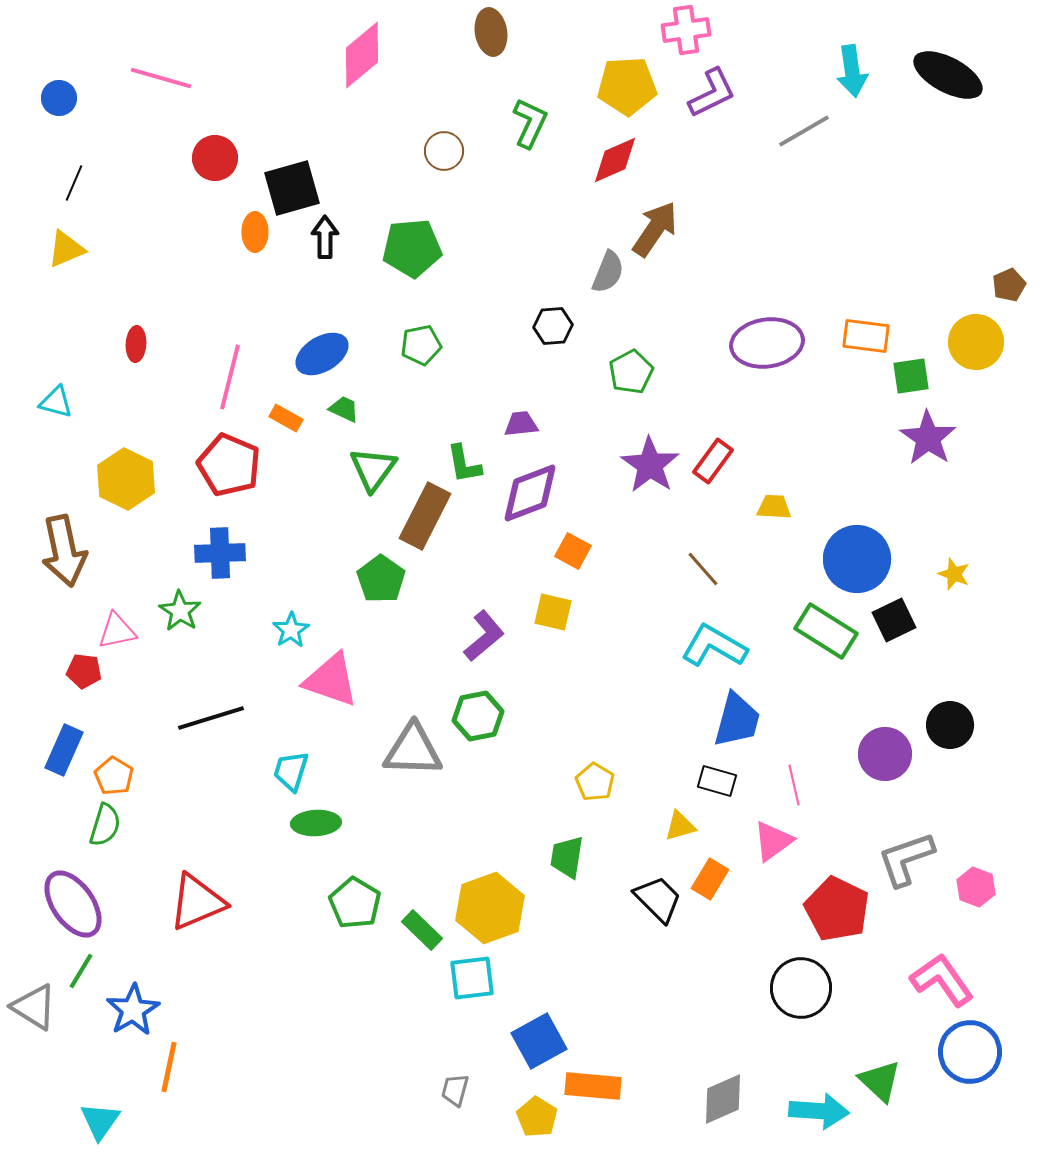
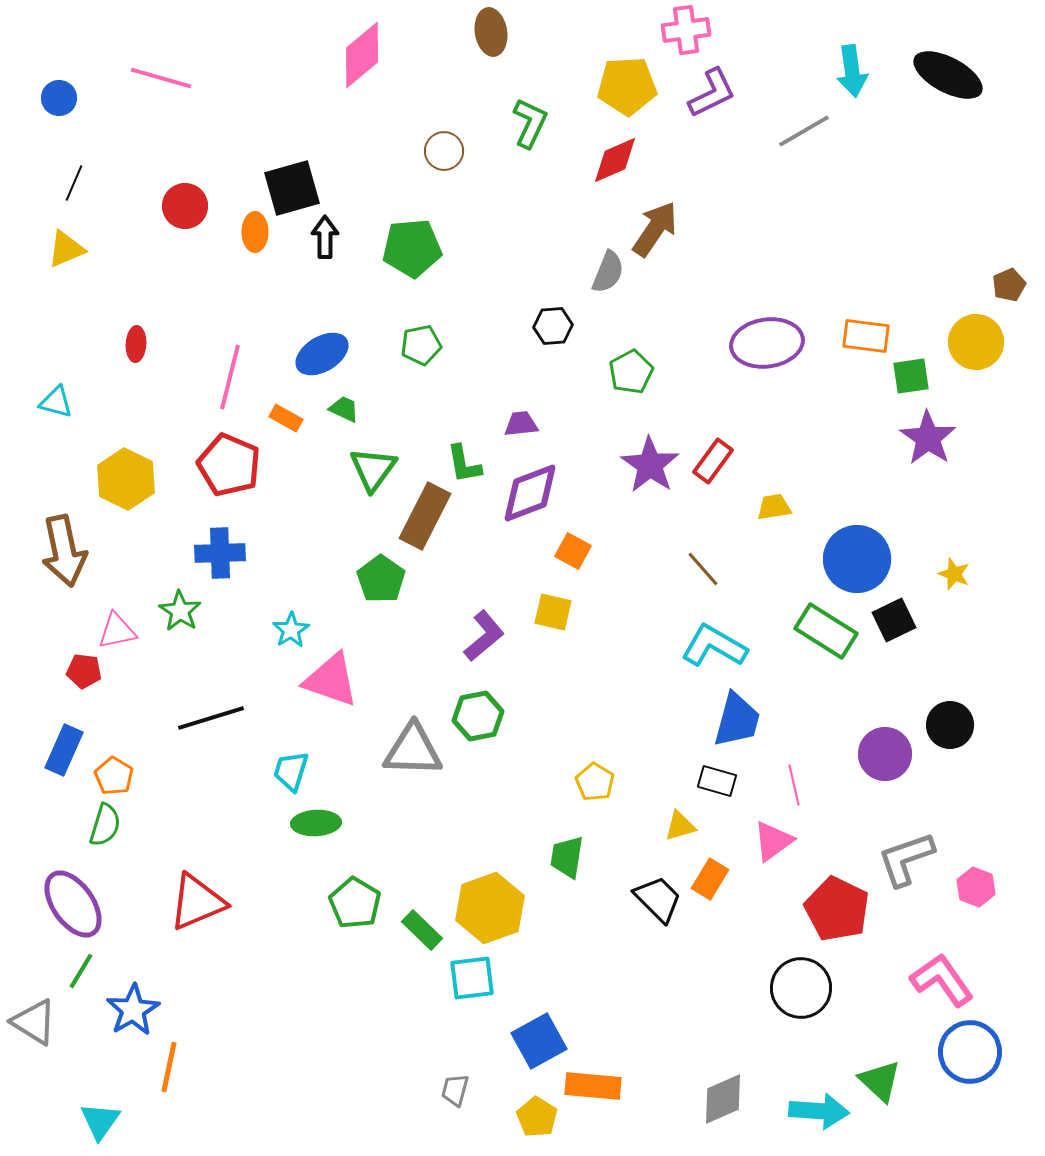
red circle at (215, 158): moved 30 px left, 48 px down
yellow trapezoid at (774, 507): rotated 12 degrees counterclockwise
gray triangle at (34, 1007): moved 15 px down
